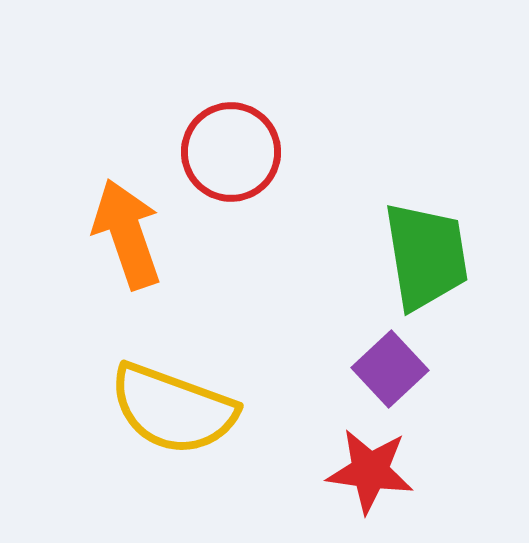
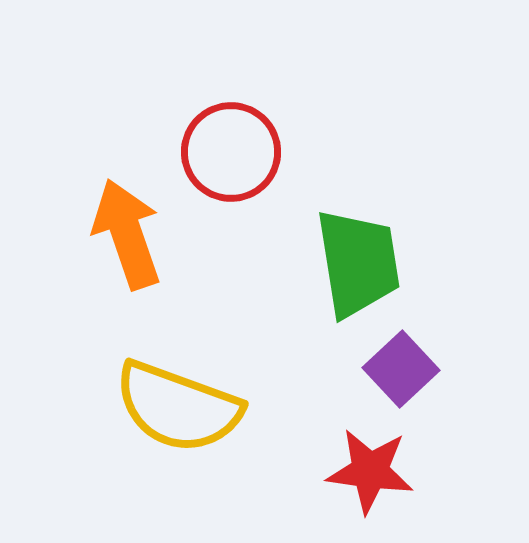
green trapezoid: moved 68 px left, 7 px down
purple square: moved 11 px right
yellow semicircle: moved 5 px right, 2 px up
